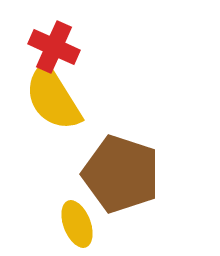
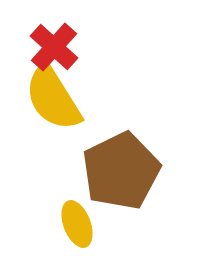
red cross: rotated 18 degrees clockwise
brown pentagon: moved 3 px up; rotated 28 degrees clockwise
